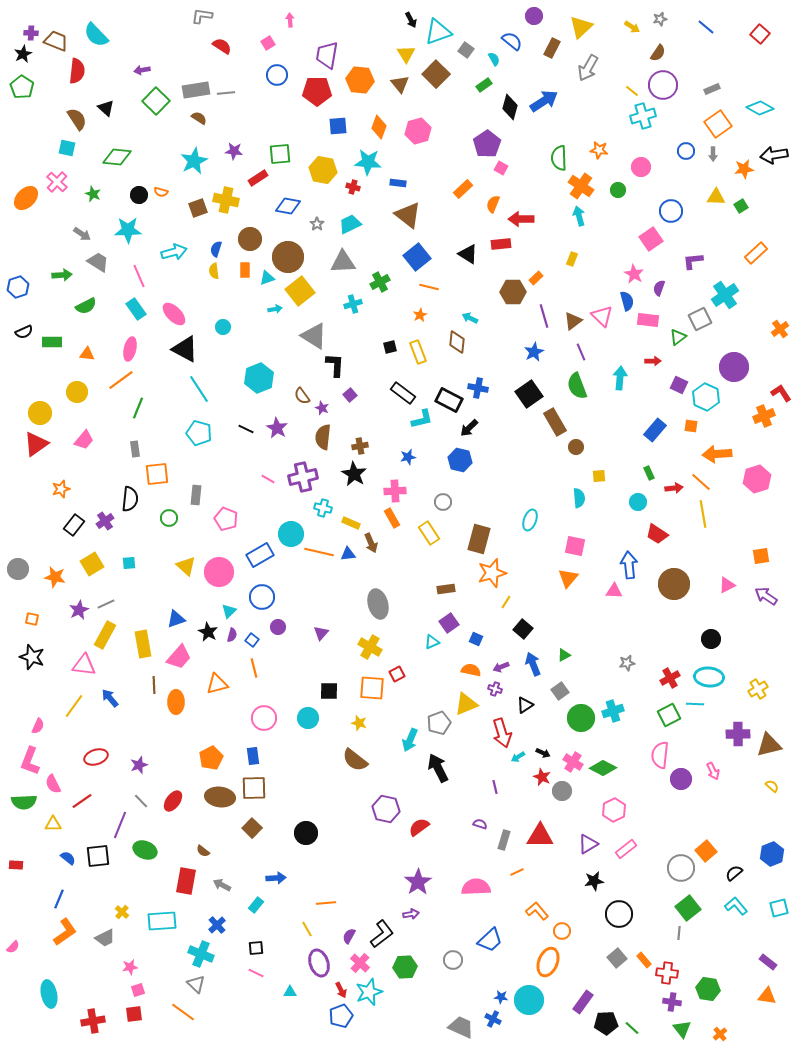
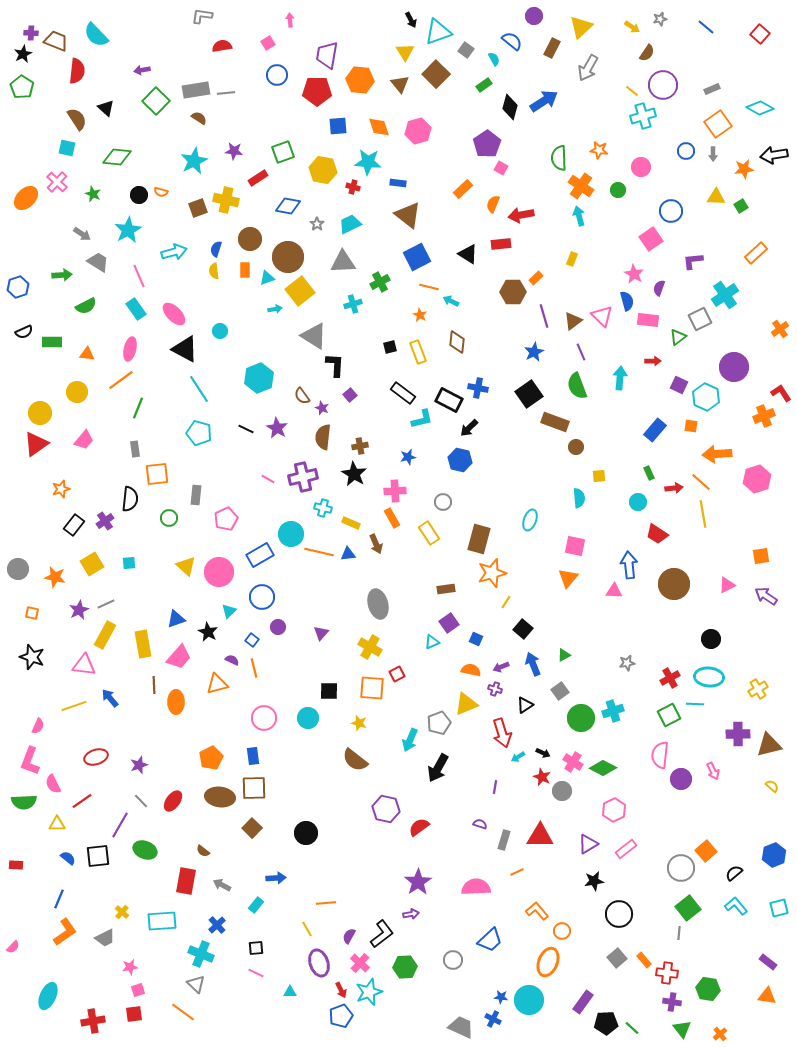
red semicircle at (222, 46): rotated 42 degrees counterclockwise
brown semicircle at (658, 53): moved 11 px left
yellow triangle at (406, 54): moved 1 px left, 2 px up
orange diamond at (379, 127): rotated 40 degrees counterclockwise
green square at (280, 154): moved 3 px right, 2 px up; rotated 15 degrees counterclockwise
red arrow at (521, 219): moved 4 px up; rotated 10 degrees counterclockwise
cyan star at (128, 230): rotated 28 degrees counterclockwise
blue square at (417, 257): rotated 12 degrees clockwise
orange star at (420, 315): rotated 16 degrees counterclockwise
cyan arrow at (470, 318): moved 19 px left, 17 px up
cyan circle at (223, 327): moved 3 px left, 4 px down
brown rectangle at (555, 422): rotated 40 degrees counterclockwise
pink pentagon at (226, 519): rotated 25 degrees clockwise
brown arrow at (371, 543): moved 5 px right, 1 px down
orange square at (32, 619): moved 6 px up
purple semicircle at (232, 635): moved 25 px down; rotated 80 degrees counterclockwise
yellow line at (74, 706): rotated 35 degrees clockwise
black arrow at (438, 768): rotated 124 degrees counterclockwise
purple line at (495, 787): rotated 24 degrees clockwise
yellow triangle at (53, 824): moved 4 px right
purple line at (120, 825): rotated 8 degrees clockwise
blue hexagon at (772, 854): moved 2 px right, 1 px down
cyan ellipse at (49, 994): moved 1 px left, 2 px down; rotated 36 degrees clockwise
